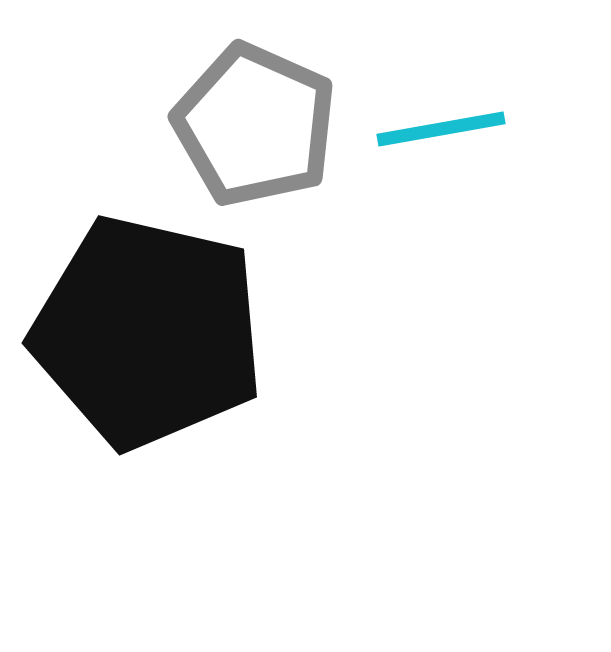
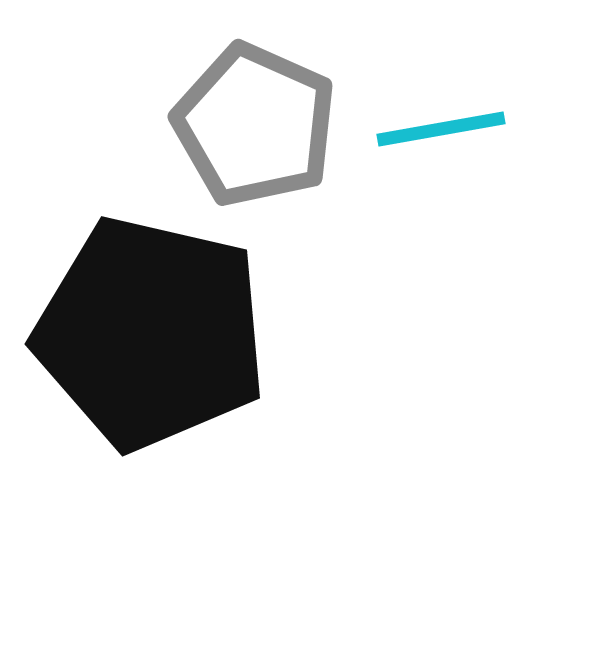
black pentagon: moved 3 px right, 1 px down
